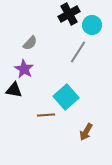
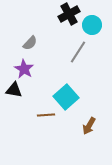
brown arrow: moved 3 px right, 6 px up
